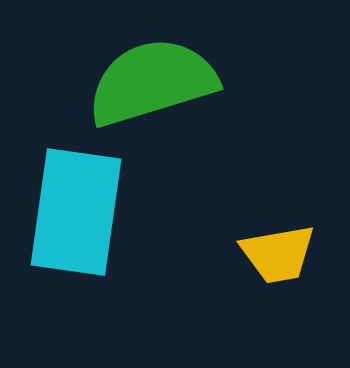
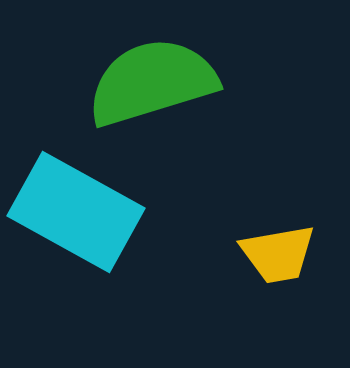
cyan rectangle: rotated 69 degrees counterclockwise
